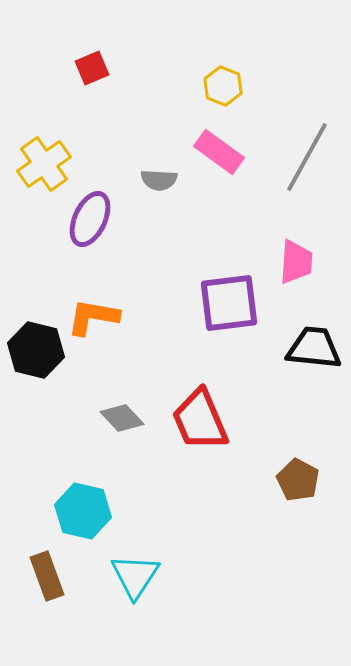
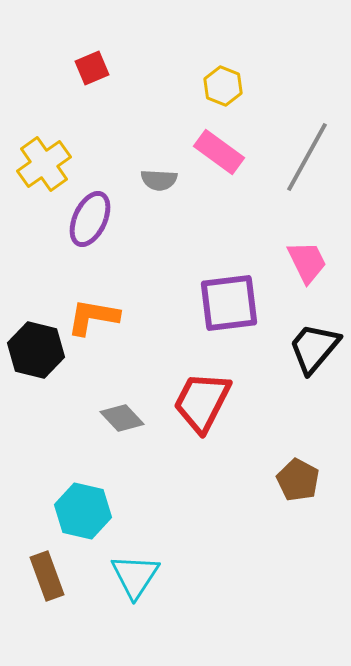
pink trapezoid: moved 11 px right; rotated 30 degrees counterclockwise
black trapezoid: rotated 56 degrees counterclockwise
red trapezoid: moved 2 px right, 18 px up; rotated 50 degrees clockwise
